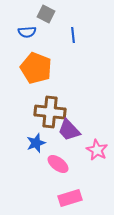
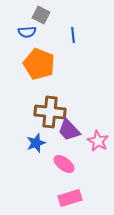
gray square: moved 5 px left, 1 px down
orange pentagon: moved 3 px right, 4 px up
pink star: moved 1 px right, 9 px up
pink ellipse: moved 6 px right
